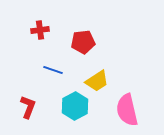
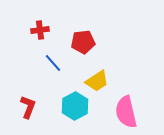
blue line: moved 7 px up; rotated 30 degrees clockwise
pink semicircle: moved 1 px left, 2 px down
